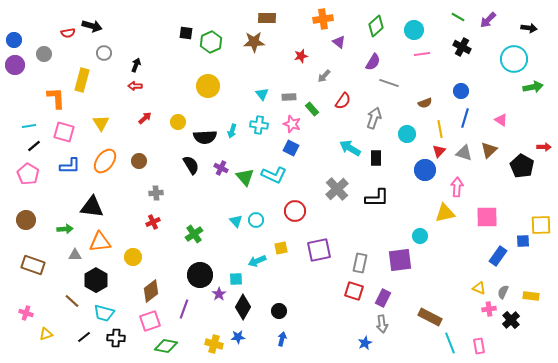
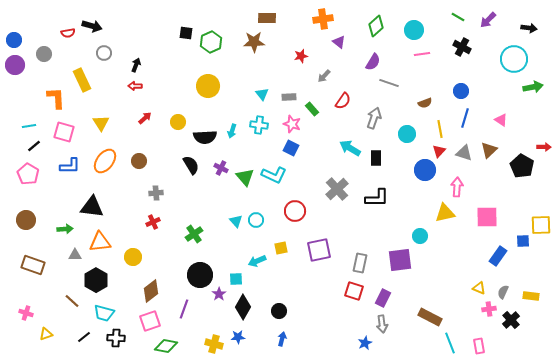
yellow rectangle at (82, 80): rotated 40 degrees counterclockwise
